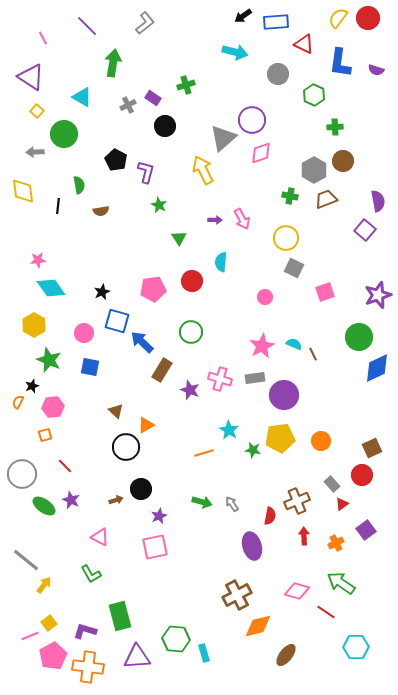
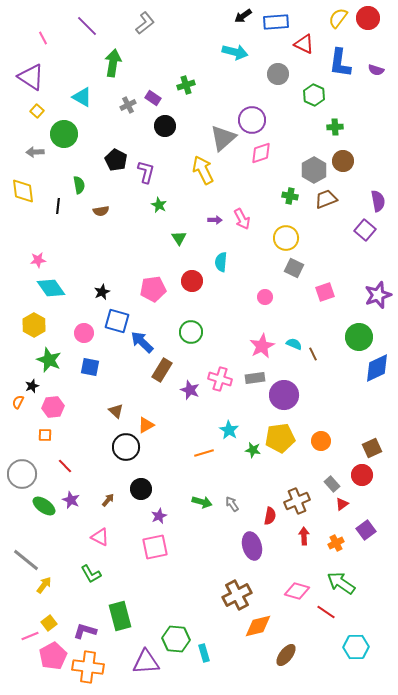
orange square at (45, 435): rotated 16 degrees clockwise
brown arrow at (116, 500): moved 8 px left; rotated 32 degrees counterclockwise
purple triangle at (137, 657): moved 9 px right, 5 px down
